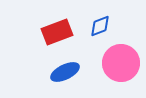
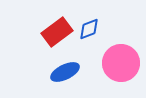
blue diamond: moved 11 px left, 3 px down
red rectangle: rotated 16 degrees counterclockwise
